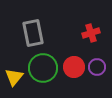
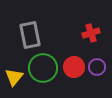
gray rectangle: moved 3 px left, 2 px down
